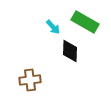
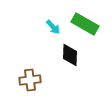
green rectangle: moved 2 px down
black diamond: moved 4 px down
